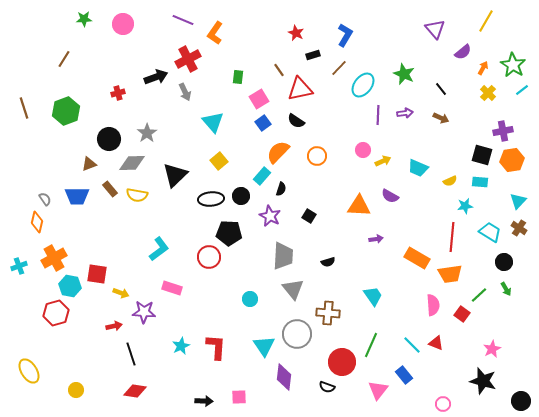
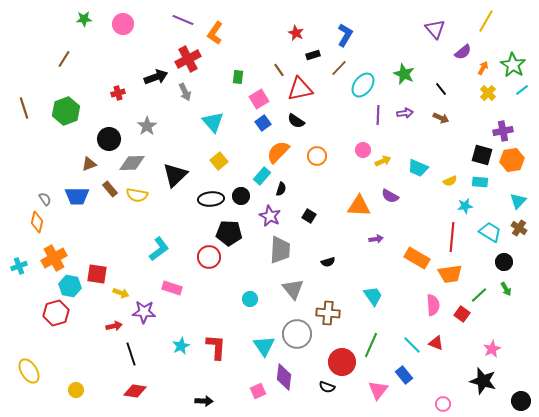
gray star at (147, 133): moved 7 px up
gray trapezoid at (283, 256): moved 3 px left, 6 px up
pink square at (239, 397): moved 19 px right, 6 px up; rotated 21 degrees counterclockwise
